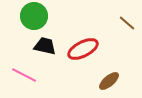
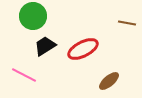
green circle: moved 1 px left
brown line: rotated 30 degrees counterclockwise
black trapezoid: rotated 45 degrees counterclockwise
